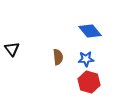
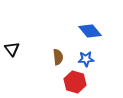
red hexagon: moved 14 px left
